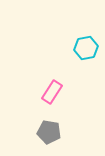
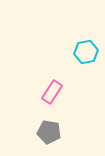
cyan hexagon: moved 4 px down
